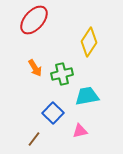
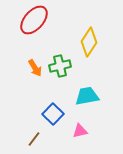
green cross: moved 2 px left, 8 px up
blue square: moved 1 px down
